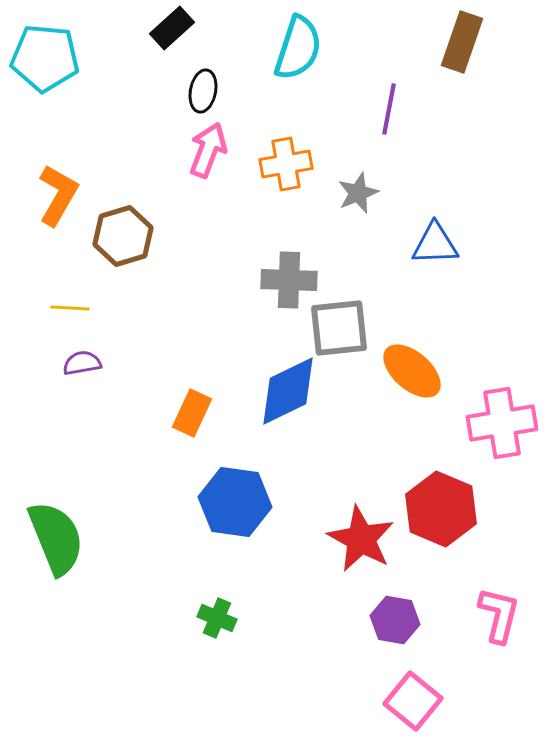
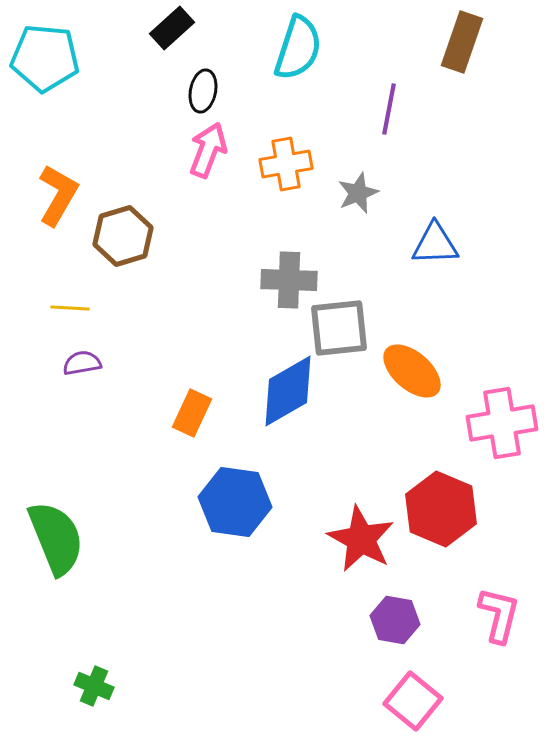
blue diamond: rotated 4 degrees counterclockwise
green cross: moved 123 px left, 68 px down
